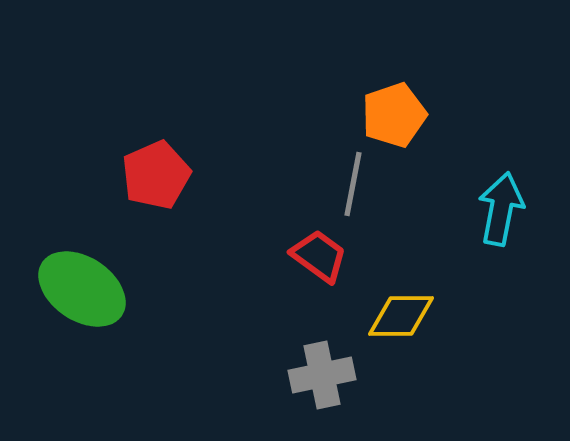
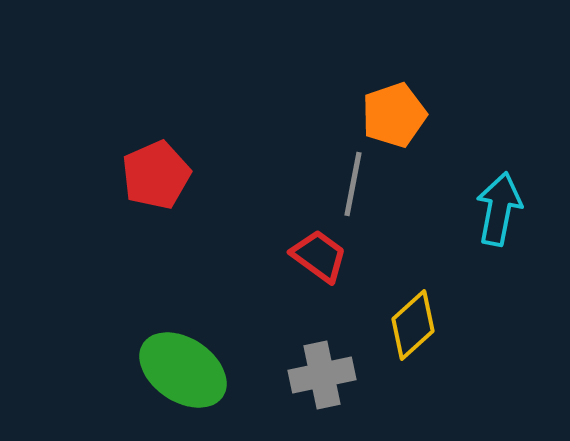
cyan arrow: moved 2 px left
green ellipse: moved 101 px right, 81 px down
yellow diamond: moved 12 px right, 9 px down; rotated 42 degrees counterclockwise
